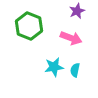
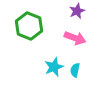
pink arrow: moved 4 px right
cyan star: rotated 12 degrees counterclockwise
